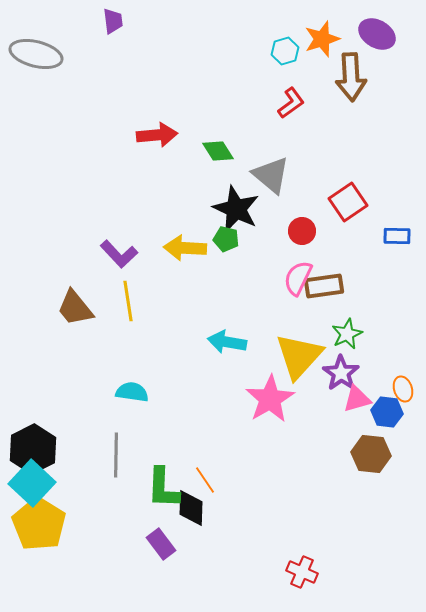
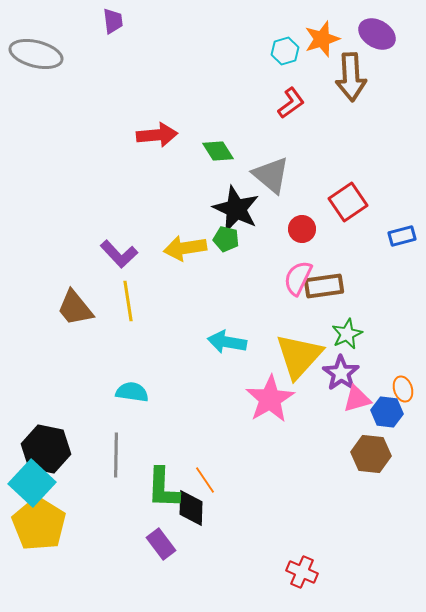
red circle: moved 2 px up
blue rectangle: moved 5 px right; rotated 16 degrees counterclockwise
yellow arrow: rotated 12 degrees counterclockwise
black hexagon: moved 13 px right; rotated 21 degrees counterclockwise
